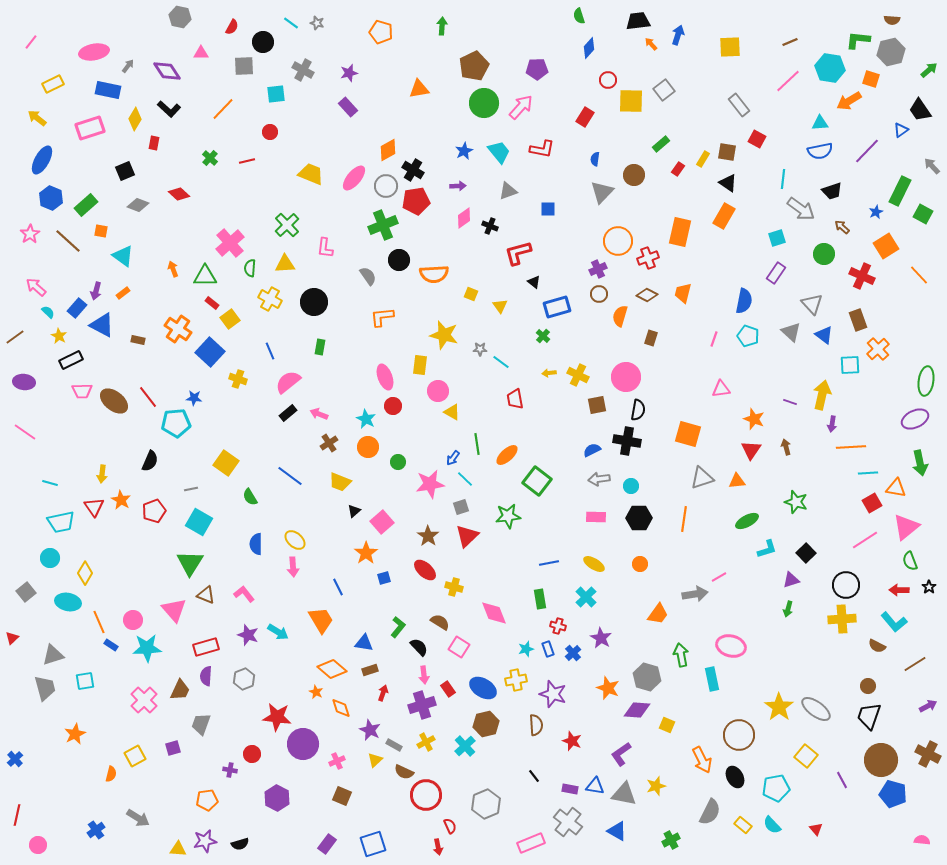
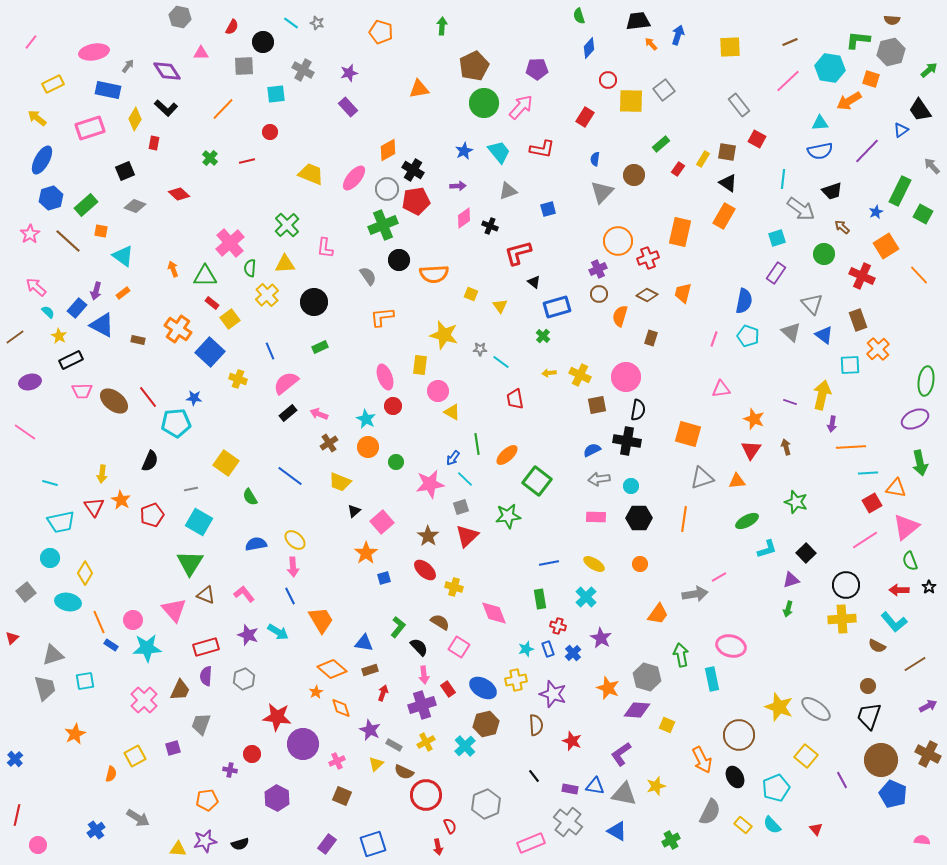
black L-shape at (169, 109): moved 3 px left, 1 px up
gray circle at (386, 186): moved 1 px right, 3 px down
blue hexagon at (51, 198): rotated 20 degrees clockwise
gray diamond at (138, 205): moved 3 px left, 1 px down
blue square at (548, 209): rotated 14 degrees counterclockwise
yellow cross at (270, 299): moved 3 px left, 4 px up; rotated 20 degrees clockwise
green rectangle at (320, 347): rotated 56 degrees clockwise
yellow cross at (578, 375): moved 2 px right
purple ellipse at (24, 382): moved 6 px right; rotated 20 degrees counterclockwise
pink semicircle at (288, 382): moved 2 px left, 1 px down
green circle at (398, 462): moved 2 px left
red pentagon at (154, 511): moved 2 px left, 4 px down
blue semicircle at (256, 544): rotated 80 degrees clockwise
blue line at (338, 587): moved 48 px left, 9 px down
orange star at (316, 692): rotated 16 degrees clockwise
yellow star at (779, 707): rotated 16 degrees counterclockwise
yellow triangle at (375, 760): moved 1 px right, 4 px down
cyan pentagon at (776, 788): rotated 12 degrees counterclockwise
blue pentagon at (893, 794): rotated 8 degrees clockwise
